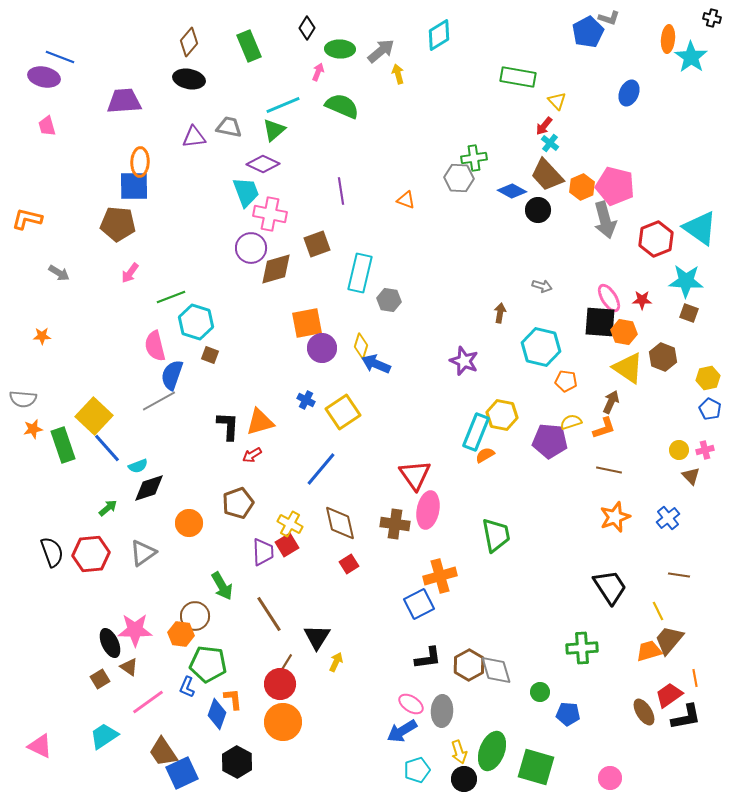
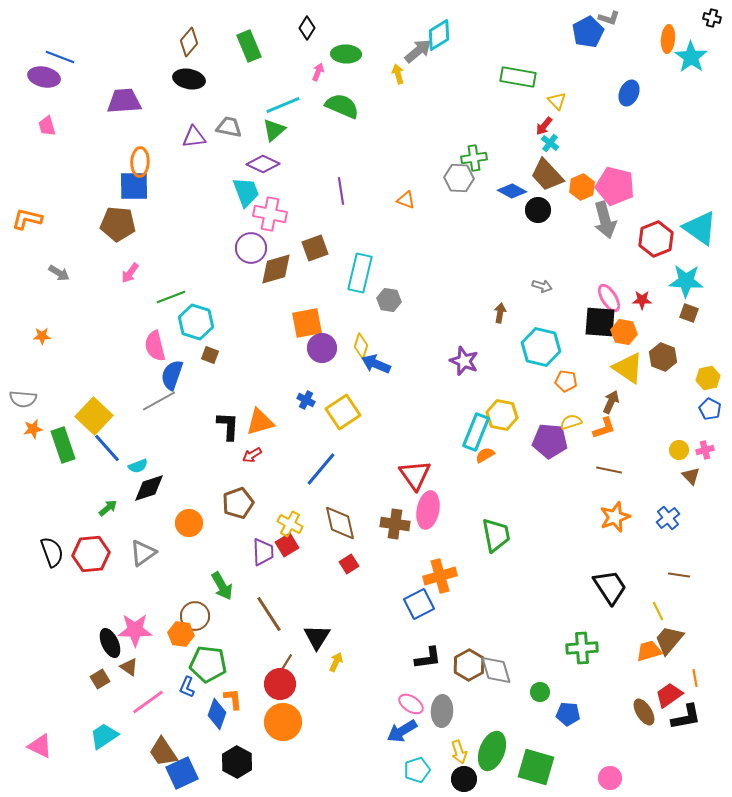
green ellipse at (340, 49): moved 6 px right, 5 px down
gray arrow at (381, 51): moved 37 px right
brown square at (317, 244): moved 2 px left, 4 px down
